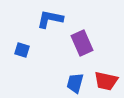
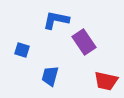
blue L-shape: moved 6 px right, 1 px down
purple rectangle: moved 2 px right, 1 px up; rotated 10 degrees counterclockwise
blue trapezoid: moved 25 px left, 7 px up
